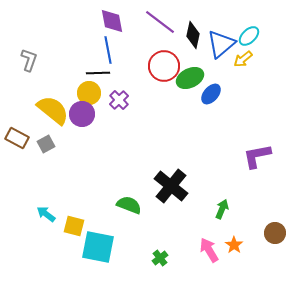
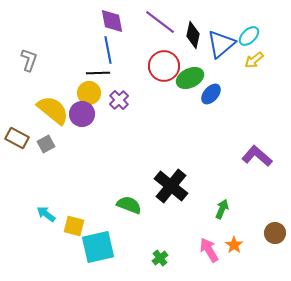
yellow arrow: moved 11 px right, 1 px down
purple L-shape: rotated 52 degrees clockwise
cyan square: rotated 24 degrees counterclockwise
